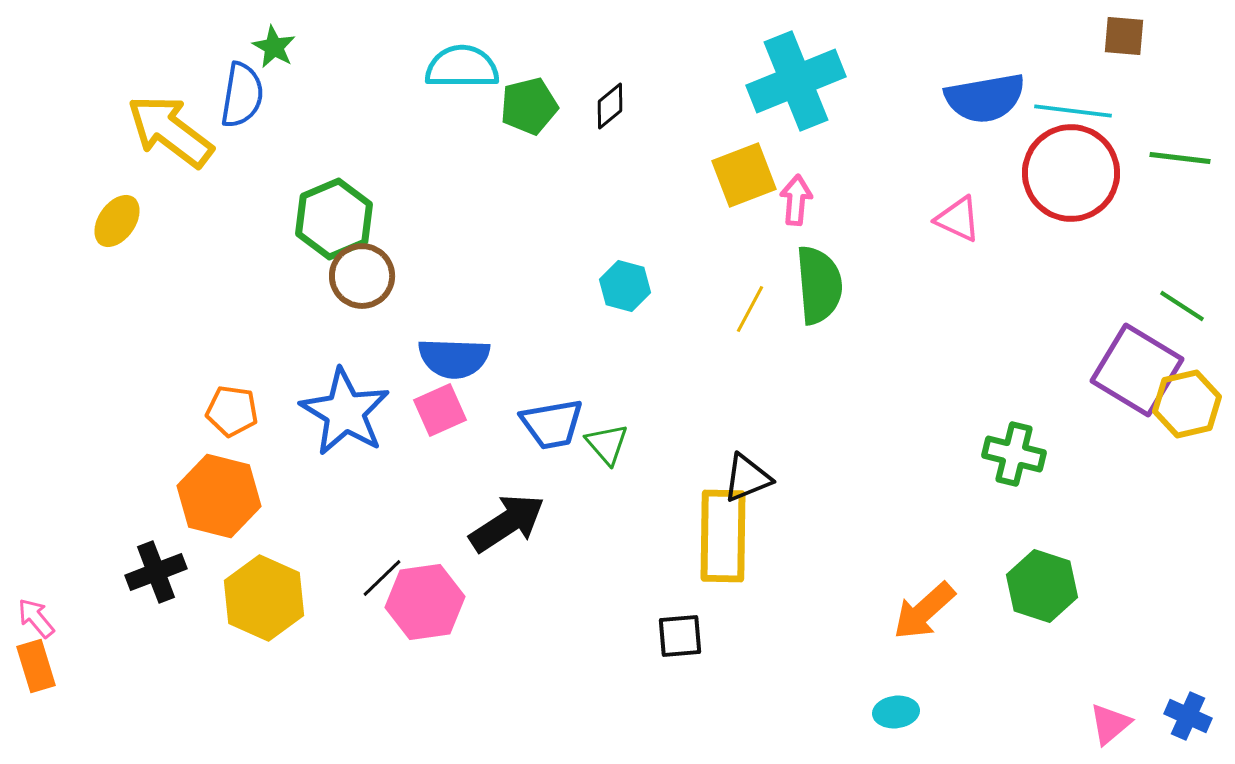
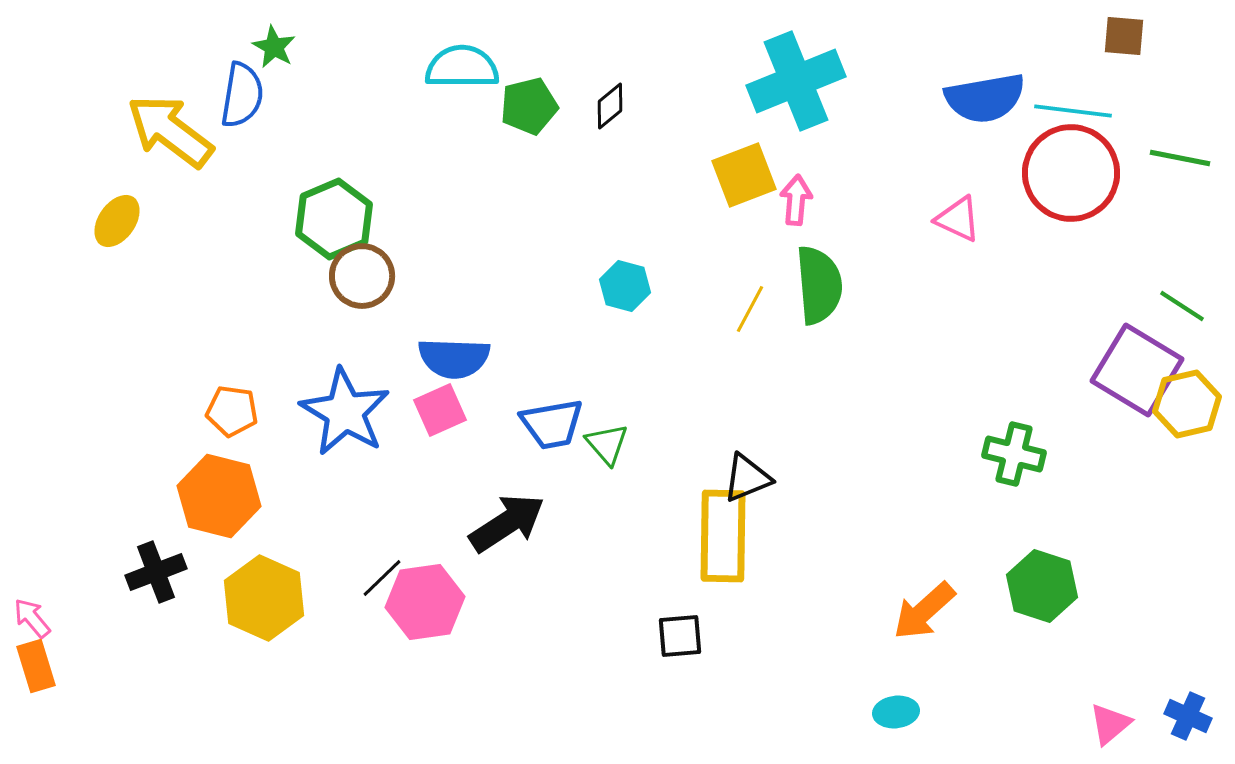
green line at (1180, 158): rotated 4 degrees clockwise
pink arrow at (36, 618): moved 4 px left
